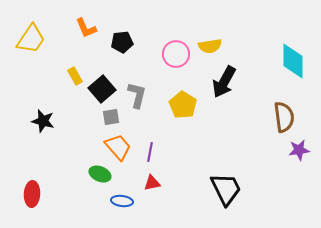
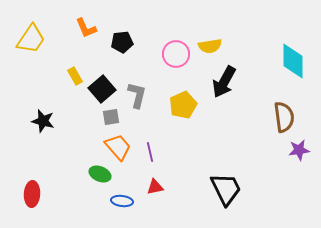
yellow pentagon: rotated 16 degrees clockwise
purple line: rotated 24 degrees counterclockwise
red triangle: moved 3 px right, 4 px down
